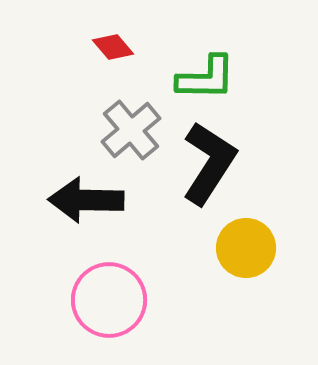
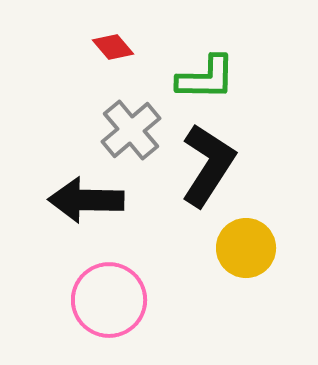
black L-shape: moved 1 px left, 2 px down
